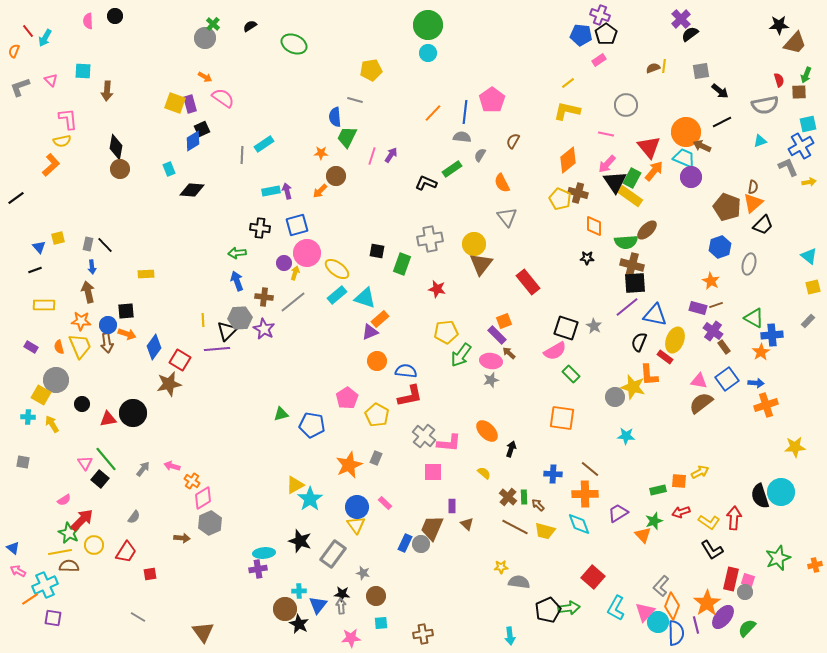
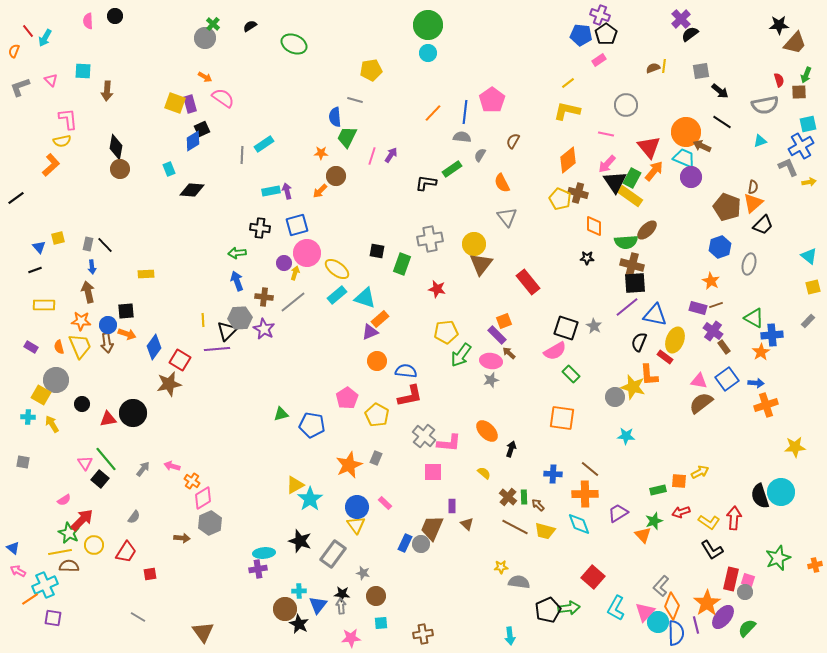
black line at (722, 122): rotated 60 degrees clockwise
black L-shape at (426, 183): rotated 15 degrees counterclockwise
